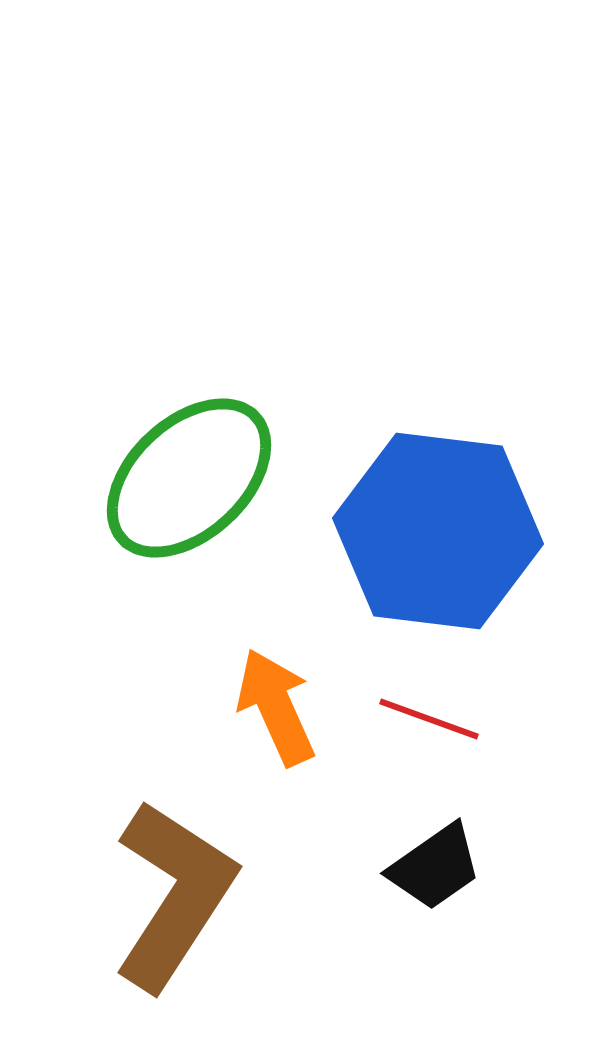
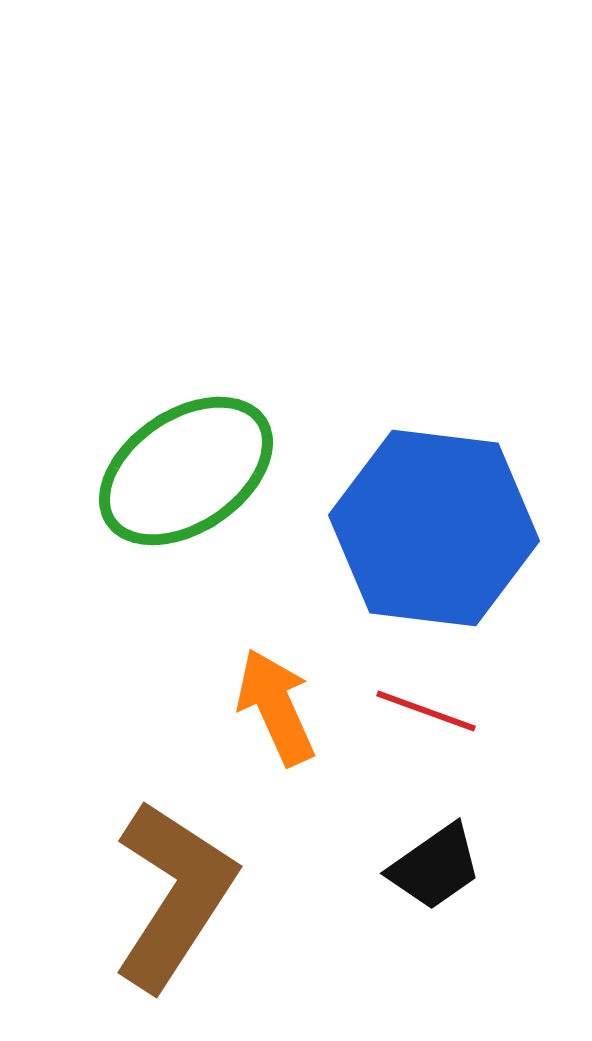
green ellipse: moved 3 px left, 7 px up; rotated 9 degrees clockwise
blue hexagon: moved 4 px left, 3 px up
red line: moved 3 px left, 8 px up
